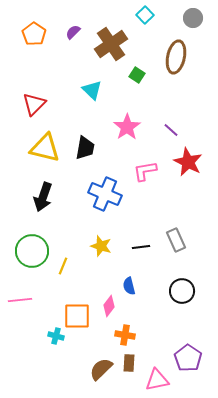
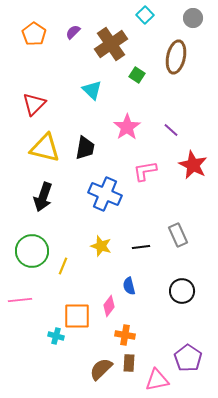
red star: moved 5 px right, 3 px down
gray rectangle: moved 2 px right, 5 px up
